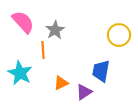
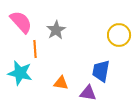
pink semicircle: moved 2 px left
gray star: moved 1 px right
orange line: moved 8 px left, 1 px up
cyan star: rotated 15 degrees counterclockwise
orange triangle: rotated 35 degrees clockwise
purple triangle: moved 4 px right, 1 px down; rotated 42 degrees clockwise
